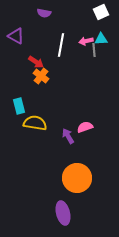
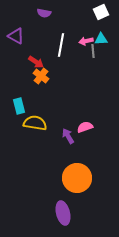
gray line: moved 1 px left, 1 px down
